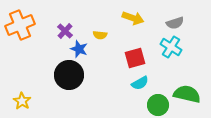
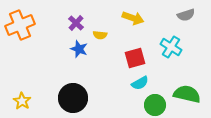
gray semicircle: moved 11 px right, 8 px up
purple cross: moved 11 px right, 8 px up
black circle: moved 4 px right, 23 px down
green circle: moved 3 px left
